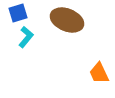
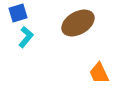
brown ellipse: moved 11 px right, 3 px down; rotated 52 degrees counterclockwise
